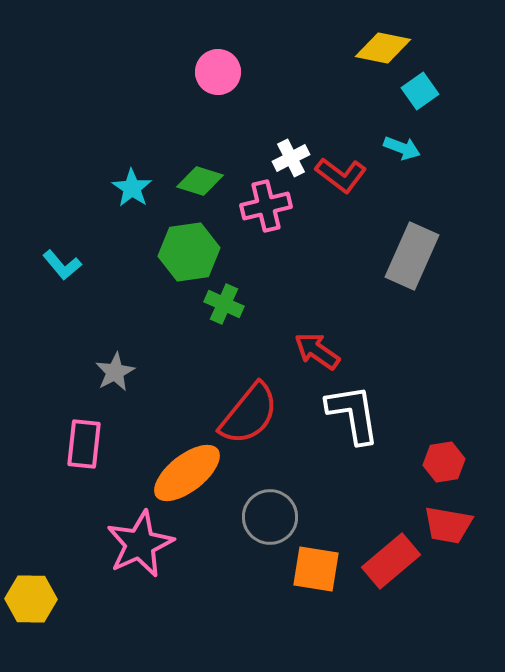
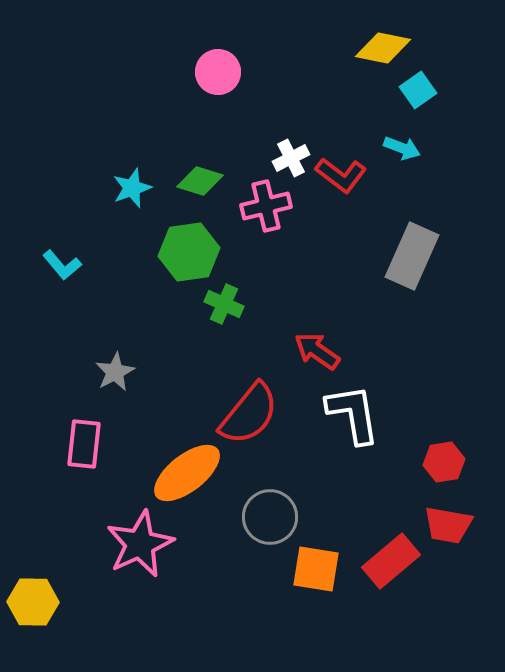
cyan square: moved 2 px left, 1 px up
cyan star: rotated 18 degrees clockwise
yellow hexagon: moved 2 px right, 3 px down
